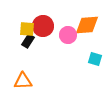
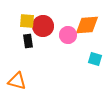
yellow square: moved 8 px up
black rectangle: rotated 40 degrees counterclockwise
orange triangle: moved 6 px left; rotated 18 degrees clockwise
